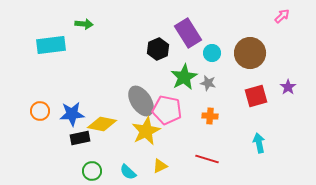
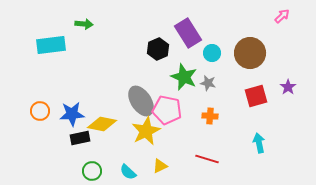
green star: rotated 20 degrees counterclockwise
